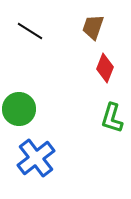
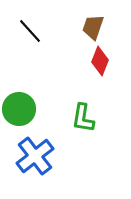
black line: rotated 16 degrees clockwise
red diamond: moved 5 px left, 7 px up
green L-shape: moved 29 px left; rotated 8 degrees counterclockwise
blue cross: moved 1 px left, 2 px up
